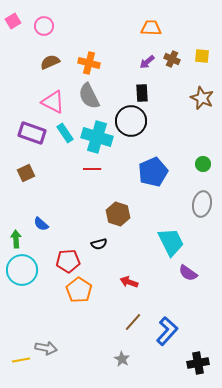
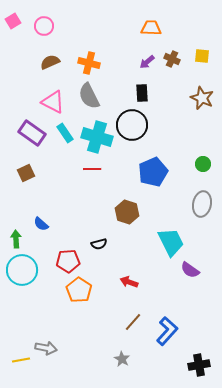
black circle: moved 1 px right, 4 px down
purple rectangle: rotated 16 degrees clockwise
brown hexagon: moved 9 px right, 2 px up
purple semicircle: moved 2 px right, 3 px up
black cross: moved 1 px right, 2 px down
